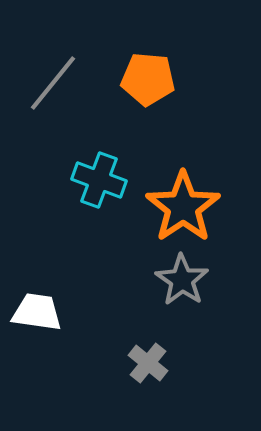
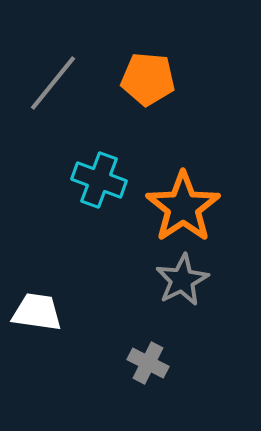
gray star: rotated 10 degrees clockwise
gray cross: rotated 12 degrees counterclockwise
